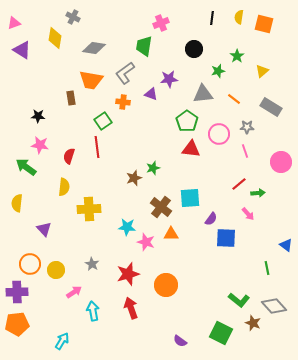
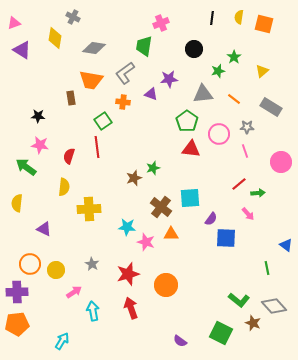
green star at (237, 56): moved 3 px left, 1 px down
purple triangle at (44, 229): rotated 21 degrees counterclockwise
